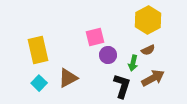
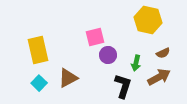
yellow hexagon: rotated 20 degrees counterclockwise
brown semicircle: moved 15 px right, 3 px down
green arrow: moved 3 px right
brown arrow: moved 6 px right, 1 px up
black L-shape: moved 1 px right
